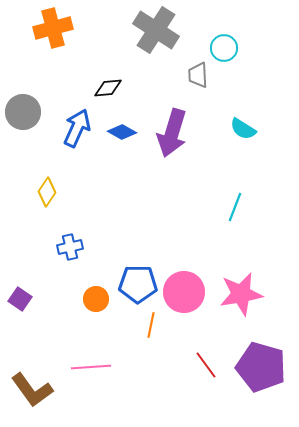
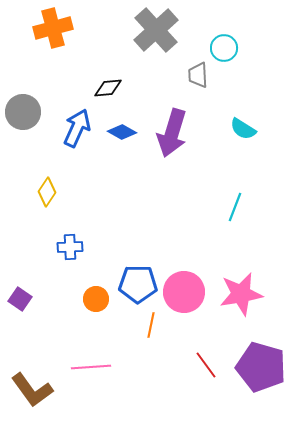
gray cross: rotated 15 degrees clockwise
blue cross: rotated 10 degrees clockwise
